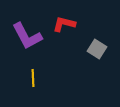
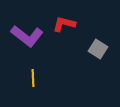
purple L-shape: rotated 24 degrees counterclockwise
gray square: moved 1 px right
